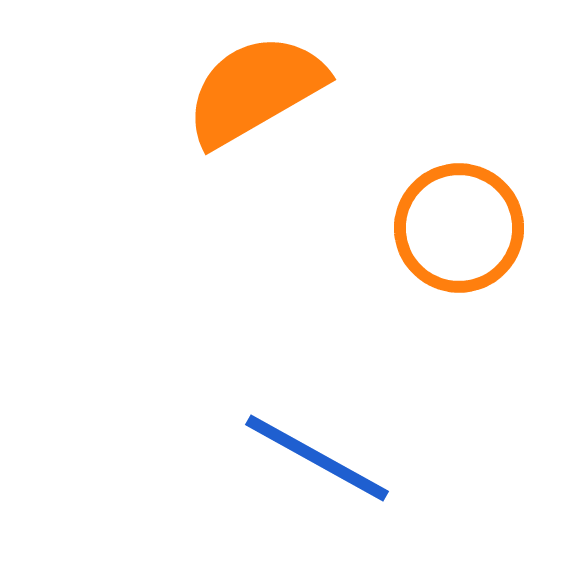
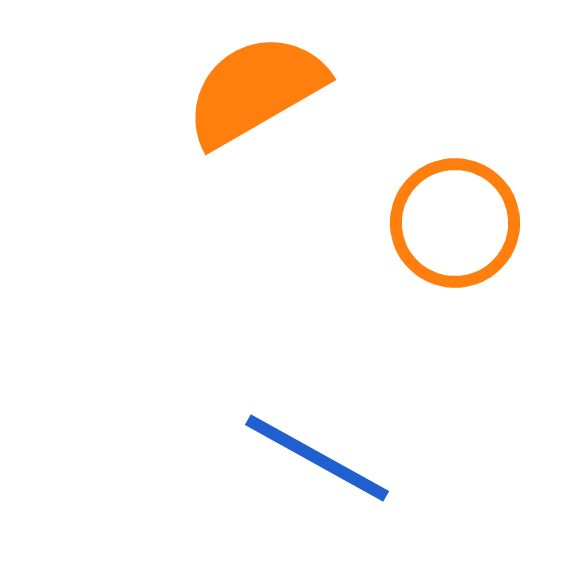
orange circle: moved 4 px left, 5 px up
